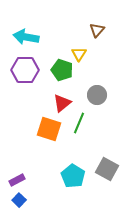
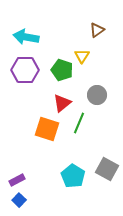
brown triangle: rotated 14 degrees clockwise
yellow triangle: moved 3 px right, 2 px down
orange square: moved 2 px left
